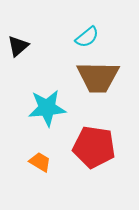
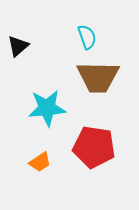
cyan semicircle: rotated 70 degrees counterclockwise
orange trapezoid: rotated 115 degrees clockwise
